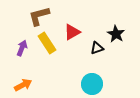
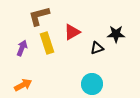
black star: rotated 30 degrees counterclockwise
yellow rectangle: rotated 15 degrees clockwise
